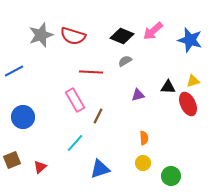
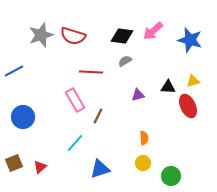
black diamond: rotated 15 degrees counterclockwise
red ellipse: moved 2 px down
brown square: moved 2 px right, 3 px down
